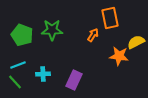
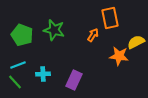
green star: moved 2 px right; rotated 15 degrees clockwise
